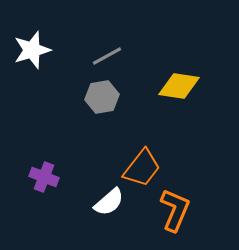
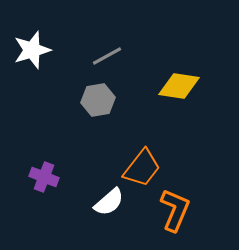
gray hexagon: moved 4 px left, 3 px down
